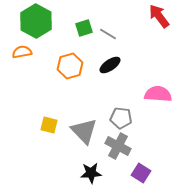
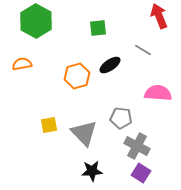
red arrow: rotated 15 degrees clockwise
green square: moved 14 px right; rotated 12 degrees clockwise
gray line: moved 35 px right, 16 px down
orange semicircle: moved 12 px down
orange hexagon: moved 7 px right, 10 px down
pink semicircle: moved 1 px up
yellow square: rotated 24 degrees counterclockwise
gray triangle: moved 2 px down
gray cross: moved 19 px right
black star: moved 1 px right, 2 px up
